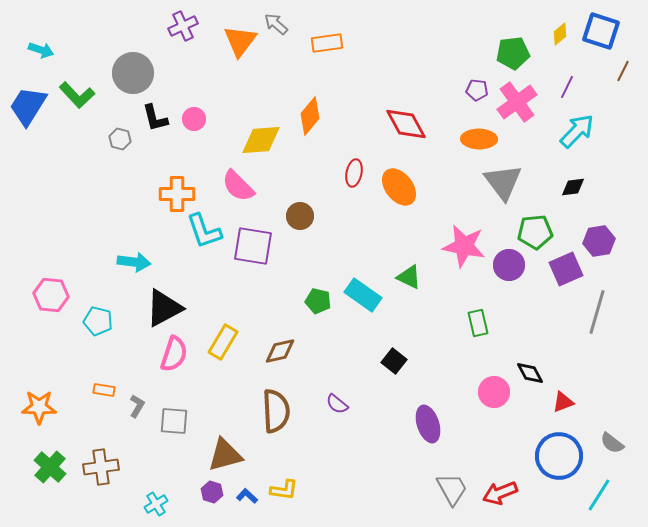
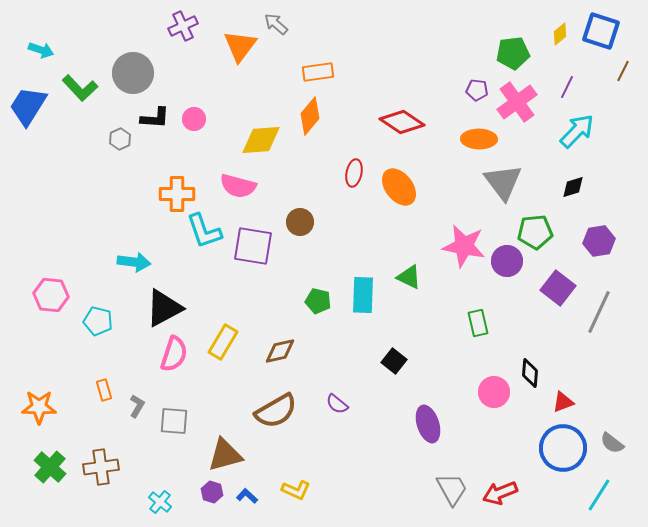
orange triangle at (240, 41): moved 5 px down
orange rectangle at (327, 43): moved 9 px left, 29 px down
green L-shape at (77, 95): moved 3 px right, 7 px up
black L-shape at (155, 118): rotated 72 degrees counterclockwise
red diamond at (406, 124): moved 4 px left, 2 px up; rotated 27 degrees counterclockwise
gray hexagon at (120, 139): rotated 20 degrees clockwise
pink semicircle at (238, 186): rotated 30 degrees counterclockwise
black diamond at (573, 187): rotated 10 degrees counterclockwise
brown circle at (300, 216): moved 6 px down
purple circle at (509, 265): moved 2 px left, 4 px up
purple square at (566, 269): moved 8 px left, 19 px down; rotated 28 degrees counterclockwise
cyan rectangle at (363, 295): rotated 57 degrees clockwise
gray line at (597, 312): moved 2 px right; rotated 9 degrees clockwise
black diamond at (530, 373): rotated 32 degrees clockwise
orange rectangle at (104, 390): rotated 65 degrees clockwise
brown semicircle at (276, 411): rotated 63 degrees clockwise
blue circle at (559, 456): moved 4 px right, 8 px up
yellow L-shape at (284, 490): moved 12 px right; rotated 16 degrees clockwise
cyan cross at (156, 504): moved 4 px right, 2 px up; rotated 20 degrees counterclockwise
